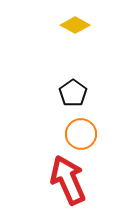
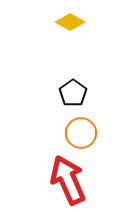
yellow diamond: moved 5 px left, 3 px up
orange circle: moved 1 px up
